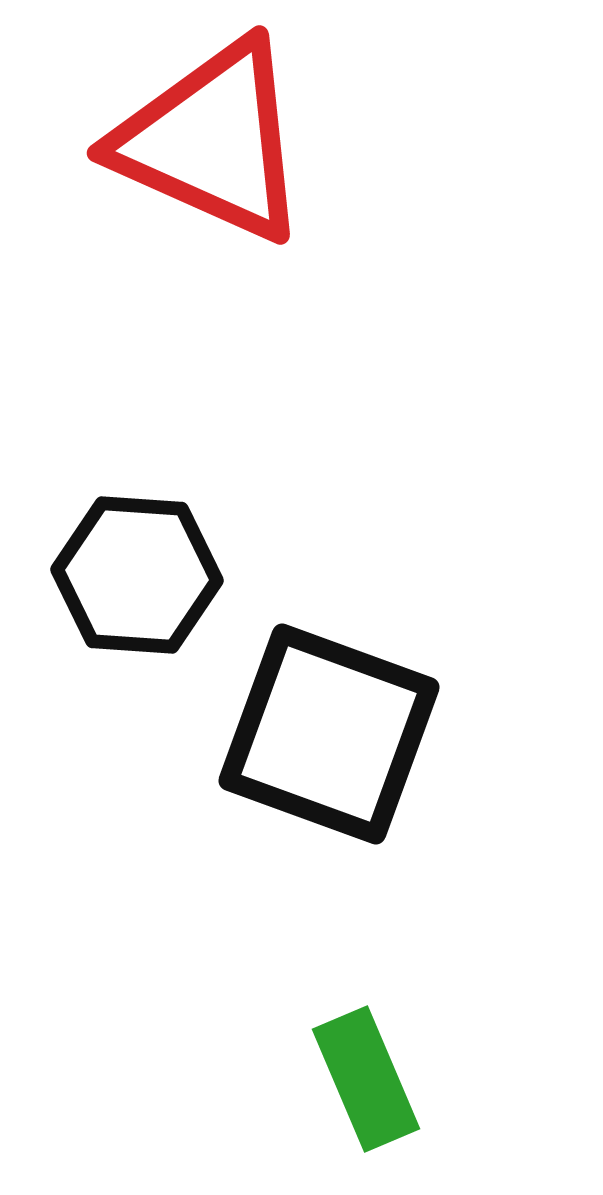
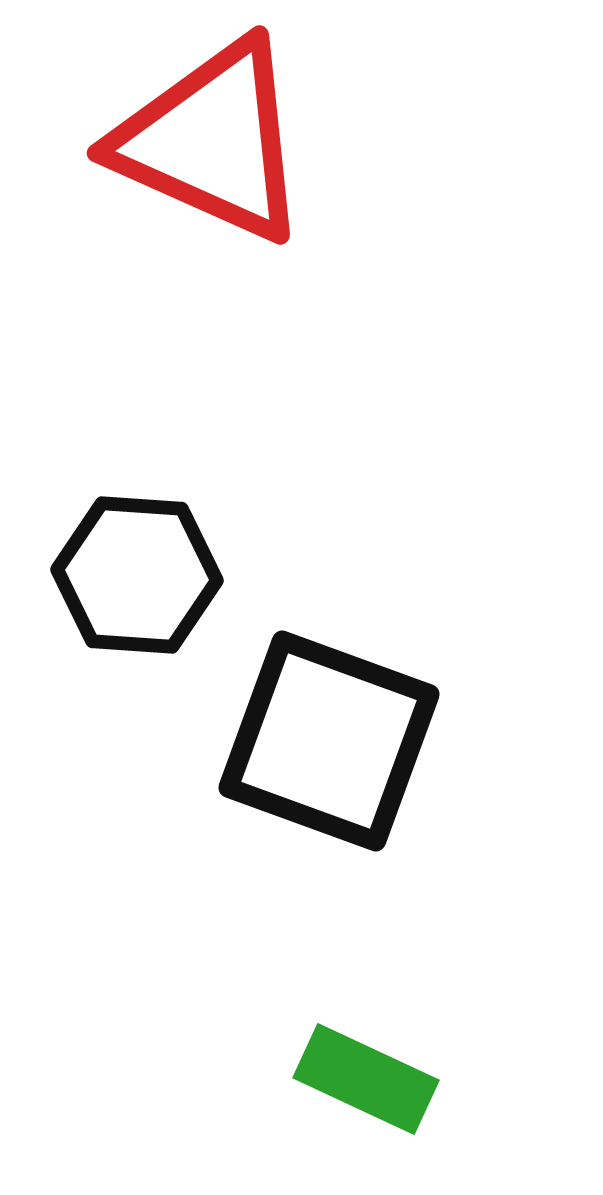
black square: moved 7 px down
green rectangle: rotated 42 degrees counterclockwise
